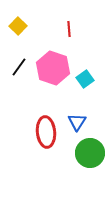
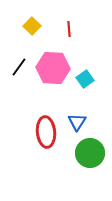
yellow square: moved 14 px right
pink hexagon: rotated 16 degrees counterclockwise
